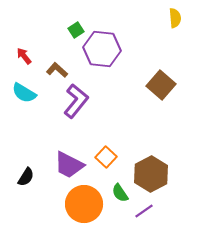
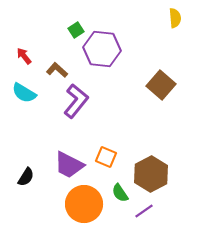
orange square: rotated 20 degrees counterclockwise
